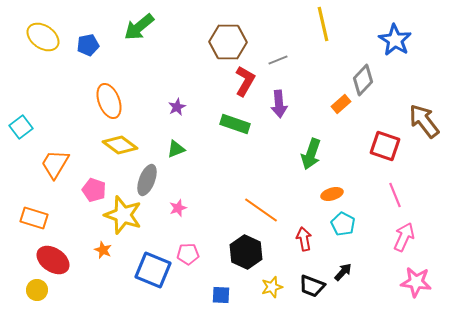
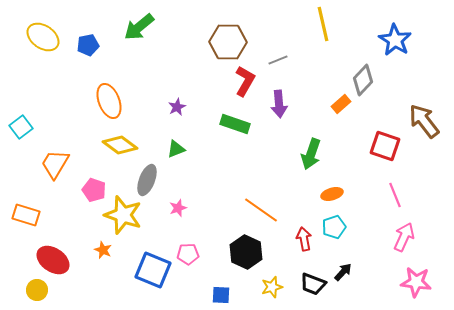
orange rectangle at (34, 218): moved 8 px left, 3 px up
cyan pentagon at (343, 224): moved 9 px left, 3 px down; rotated 25 degrees clockwise
black trapezoid at (312, 286): moved 1 px right, 2 px up
